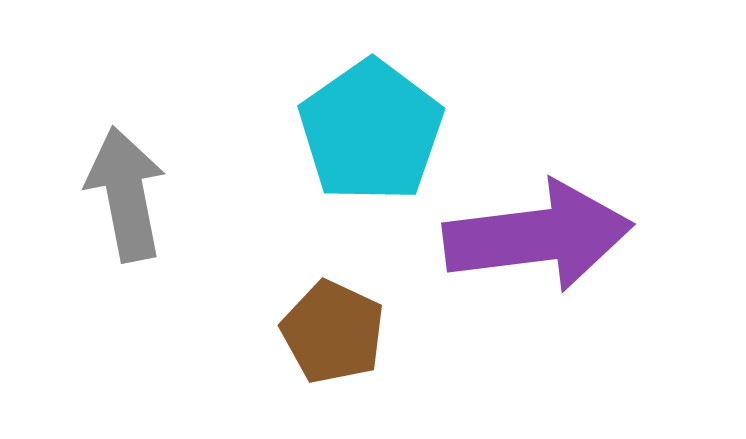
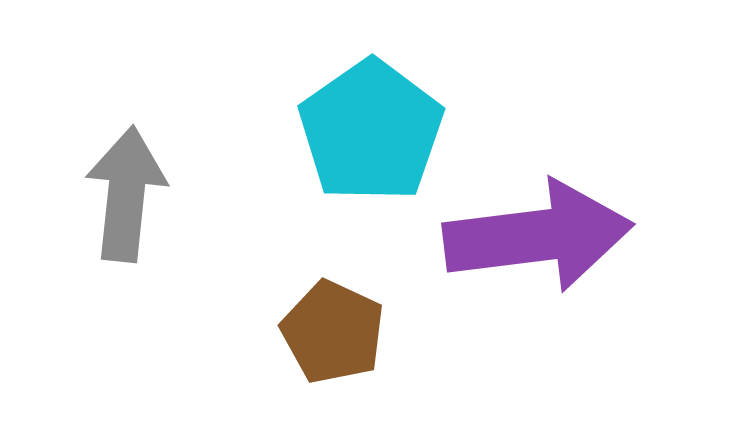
gray arrow: rotated 17 degrees clockwise
